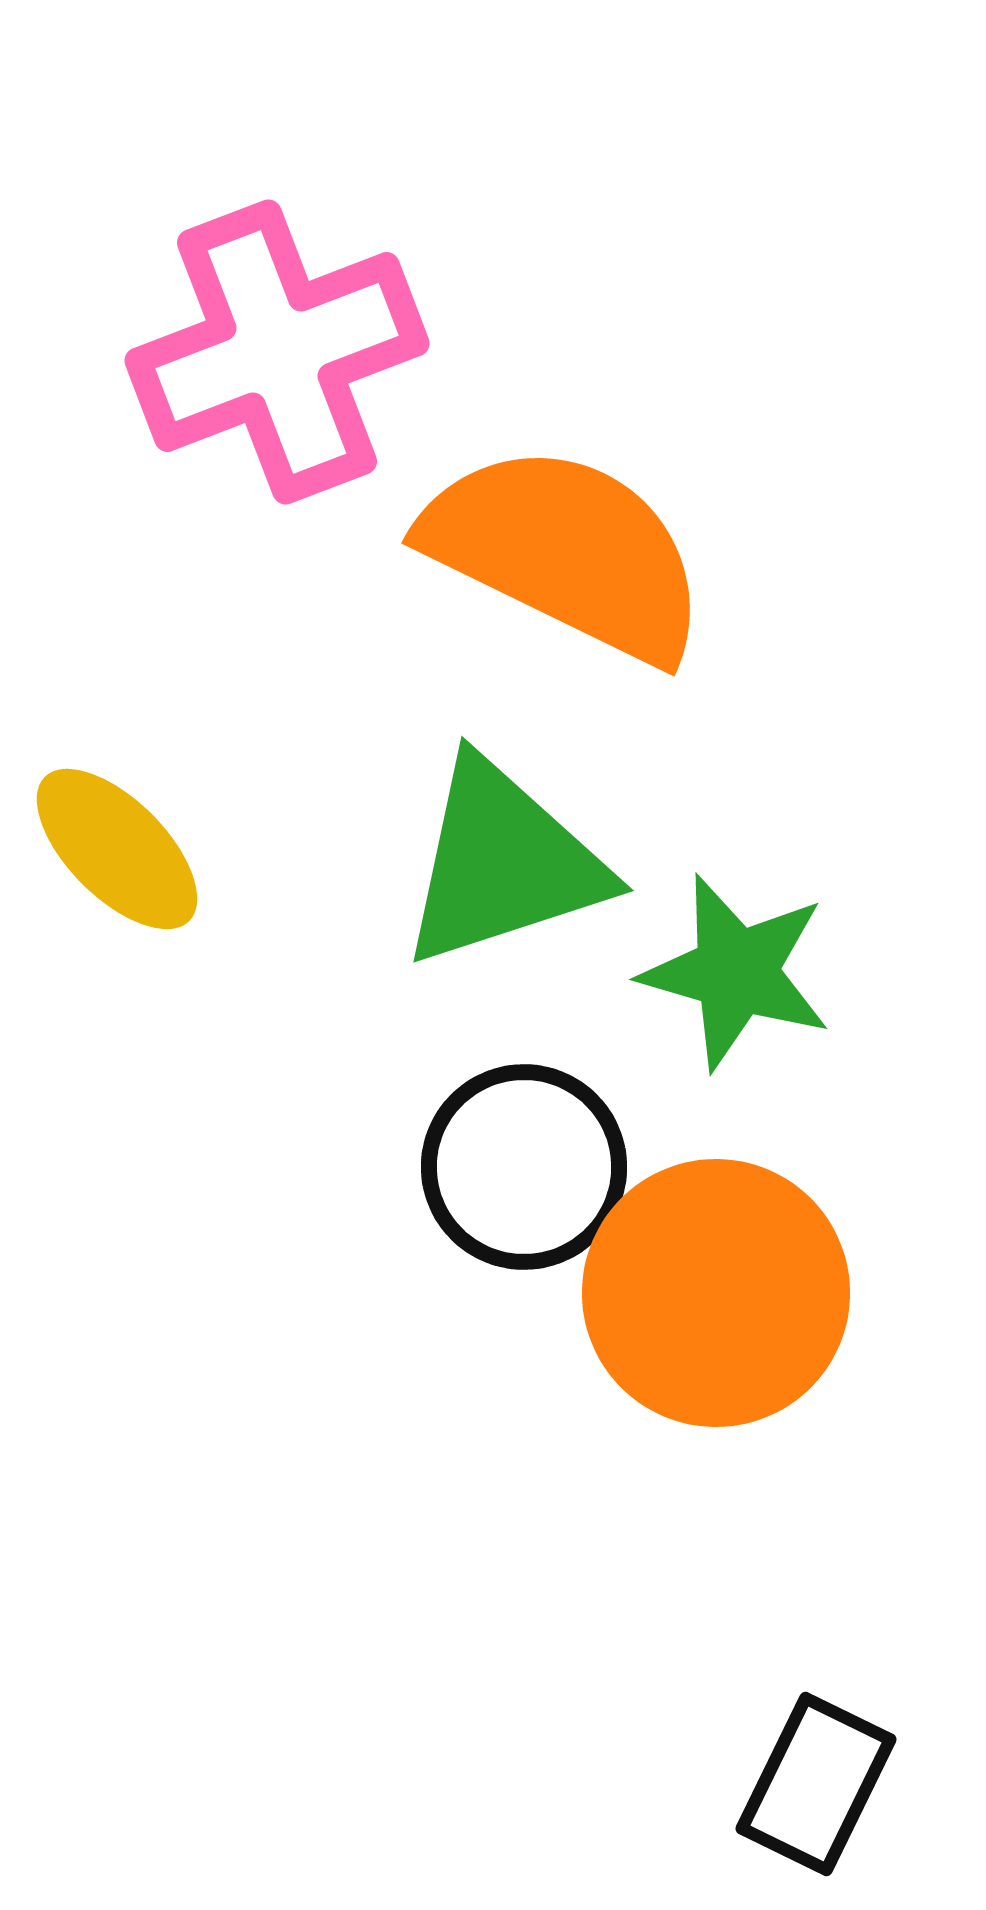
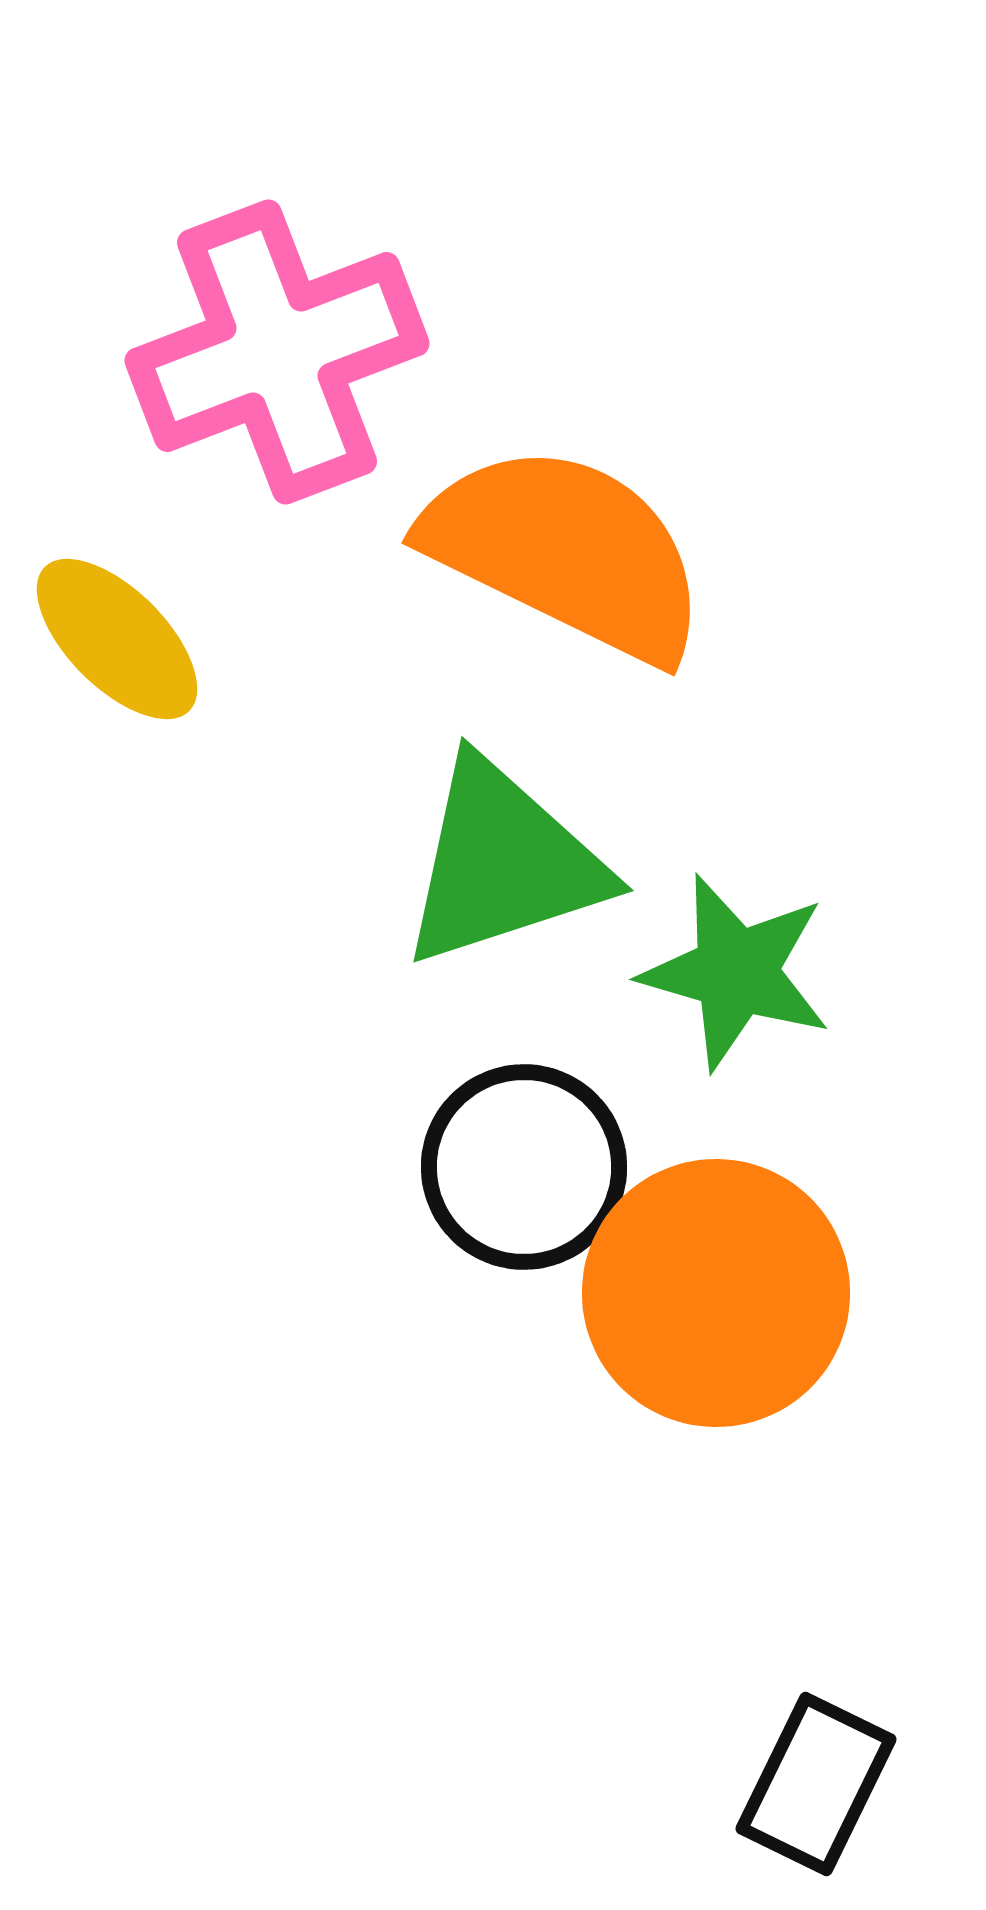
yellow ellipse: moved 210 px up
